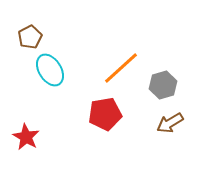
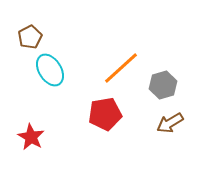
red star: moved 5 px right
